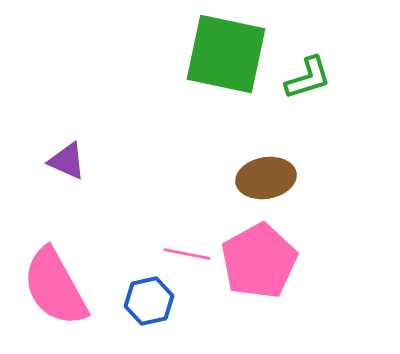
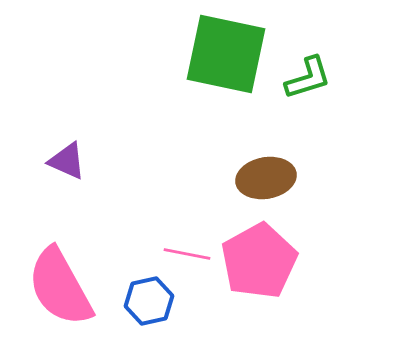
pink semicircle: moved 5 px right
